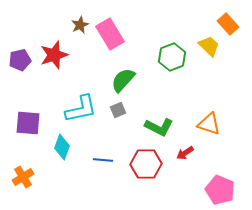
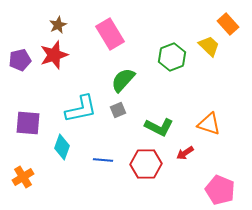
brown star: moved 22 px left
